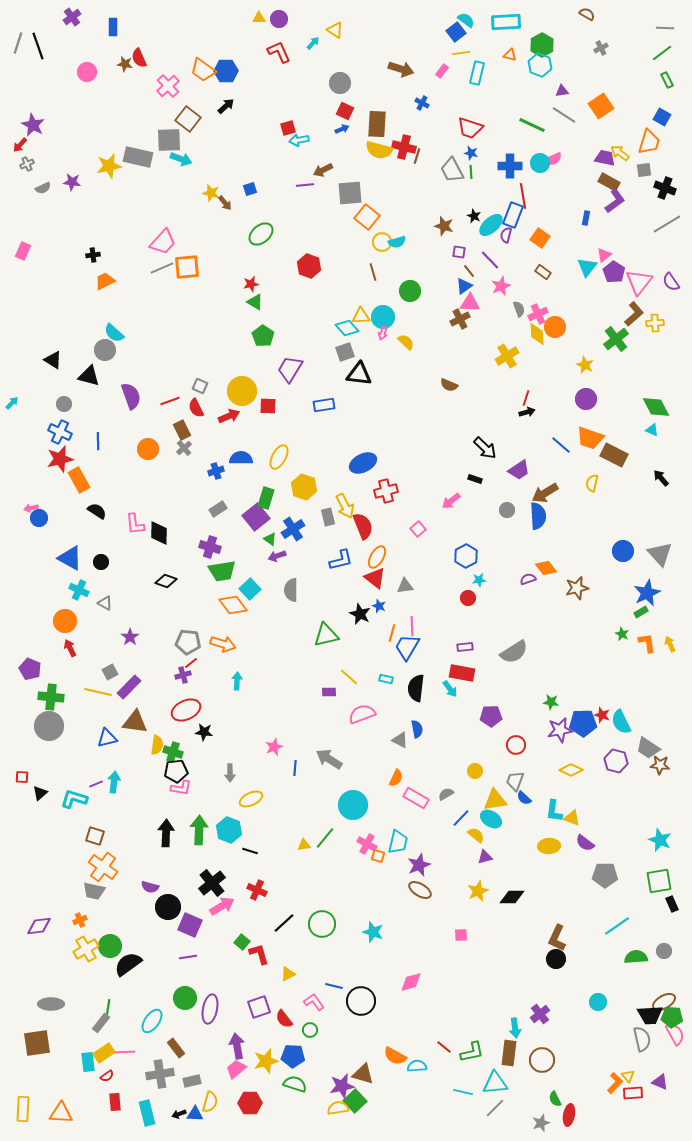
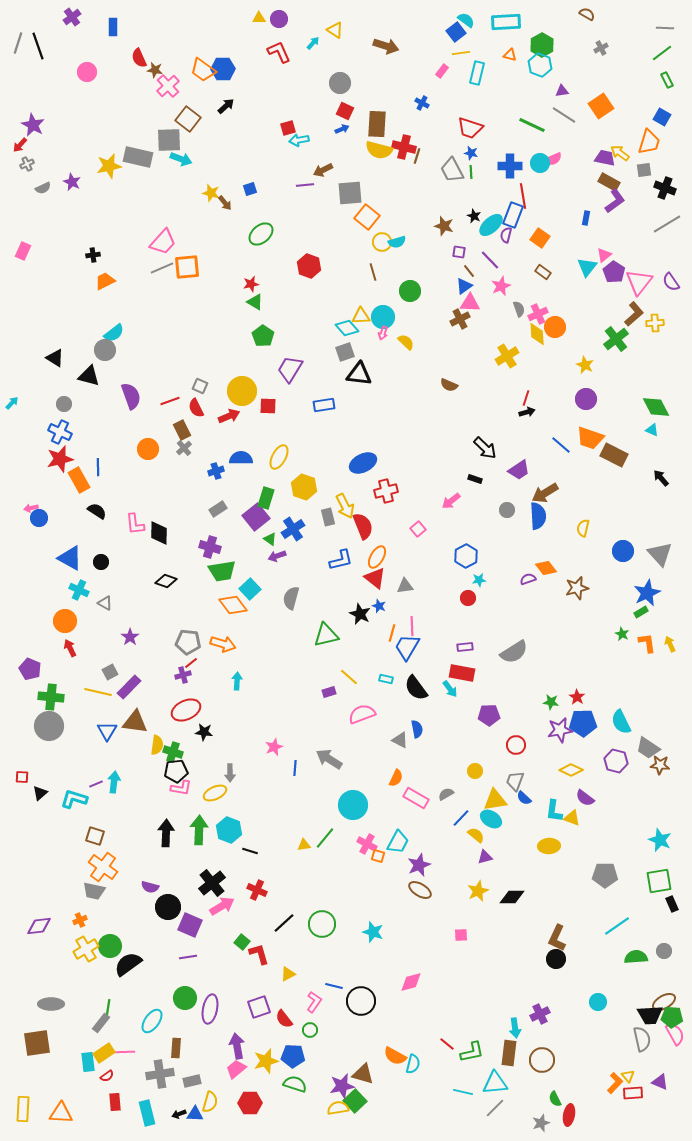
brown star at (125, 64): moved 30 px right, 6 px down
brown arrow at (401, 69): moved 15 px left, 23 px up
blue hexagon at (226, 71): moved 3 px left, 2 px up
purple star at (72, 182): rotated 18 degrees clockwise
cyan semicircle at (114, 333): rotated 80 degrees counterclockwise
black triangle at (53, 360): moved 2 px right, 2 px up
blue line at (98, 441): moved 26 px down
yellow semicircle at (592, 483): moved 9 px left, 45 px down
gray semicircle at (291, 590): moved 8 px down; rotated 15 degrees clockwise
black semicircle at (416, 688): rotated 44 degrees counterclockwise
purple rectangle at (329, 692): rotated 16 degrees counterclockwise
red star at (602, 715): moved 25 px left, 18 px up; rotated 14 degrees clockwise
purple pentagon at (491, 716): moved 2 px left, 1 px up
blue triangle at (107, 738): moved 7 px up; rotated 45 degrees counterclockwise
yellow ellipse at (251, 799): moved 36 px left, 6 px up
cyan trapezoid at (398, 842): rotated 15 degrees clockwise
purple semicircle at (585, 843): moved 45 px up
pink L-shape at (314, 1002): rotated 70 degrees clockwise
purple cross at (540, 1014): rotated 12 degrees clockwise
red line at (444, 1047): moved 3 px right, 3 px up
brown rectangle at (176, 1048): rotated 42 degrees clockwise
cyan semicircle at (417, 1066): moved 4 px left, 2 px up; rotated 108 degrees clockwise
